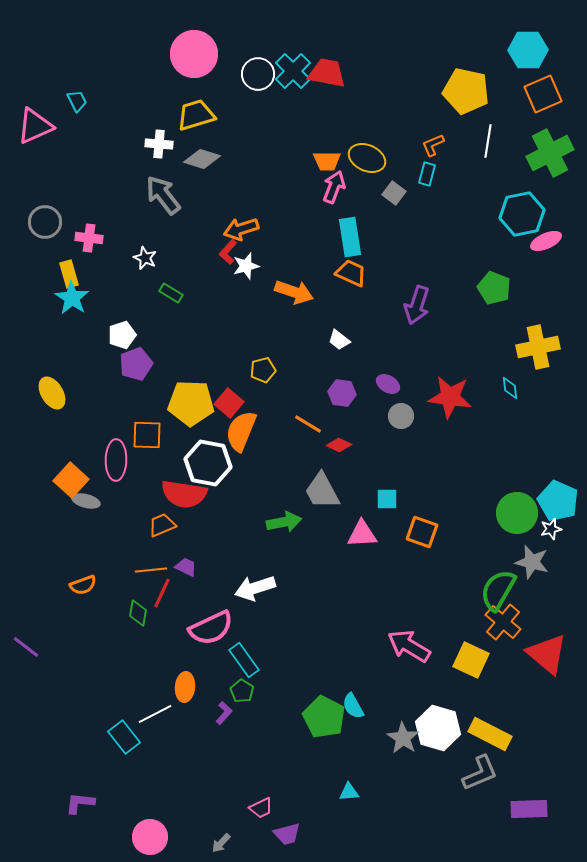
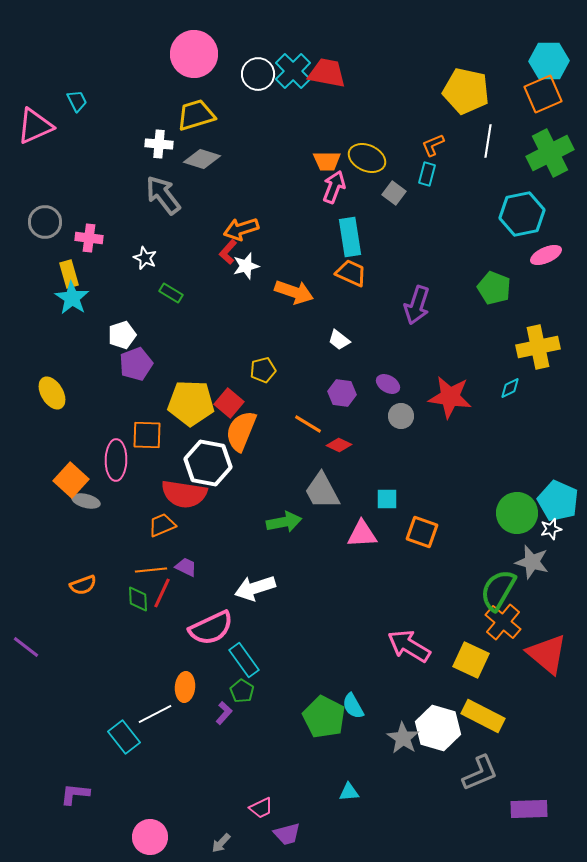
cyan hexagon at (528, 50): moved 21 px right, 11 px down
pink ellipse at (546, 241): moved 14 px down
cyan diamond at (510, 388): rotated 70 degrees clockwise
green diamond at (138, 613): moved 14 px up; rotated 12 degrees counterclockwise
yellow rectangle at (490, 734): moved 7 px left, 18 px up
purple L-shape at (80, 803): moved 5 px left, 9 px up
